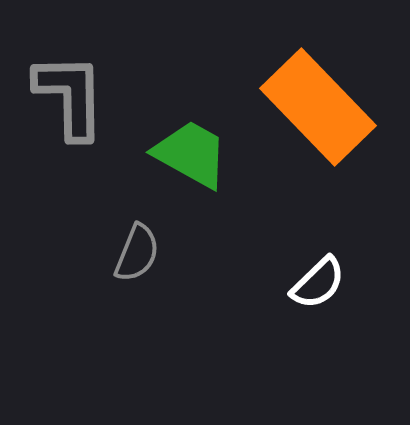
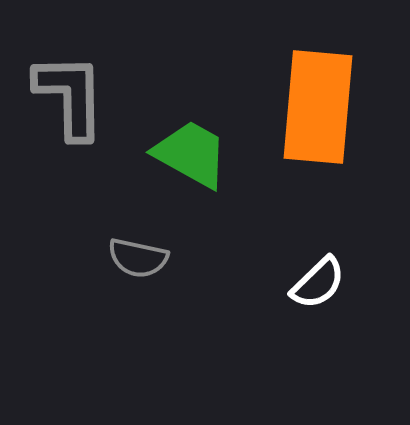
orange rectangle: rotated 49 degrees clockwise
gray semicircle: moved 1 px right, 5 px down; rotated 80 degrees clockwise
